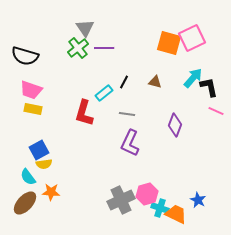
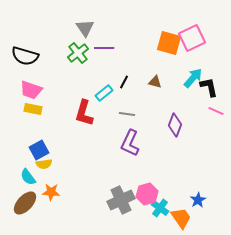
green cross: moved 5 px down
blue star: rotated 14 degrees clockwise
cyan cross: rotated 18 degrees clockwise
orange trapezoid: moved 5 px right, 4 px down; rotated 30 degrees clockwise
